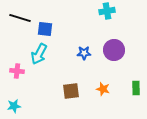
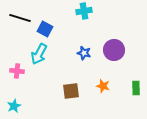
cyan cross: moved 23 px left
blue square: rotated 21 degrees clockwise
blue star: rotated 16 degrees clockwise
orange star: moved 3 px up
cyan star: rotated 16 degrees counterclockwise
